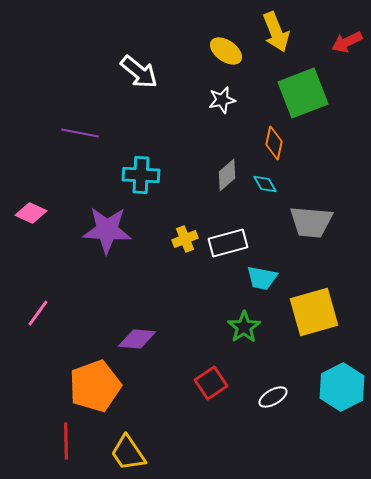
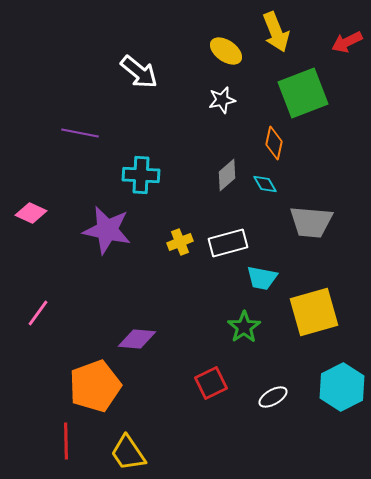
purple star: rotated 9 degrees clockwise
yellow cross: moved 5 px left, 3 px down
red square: rotated 8 degrees clockwise
